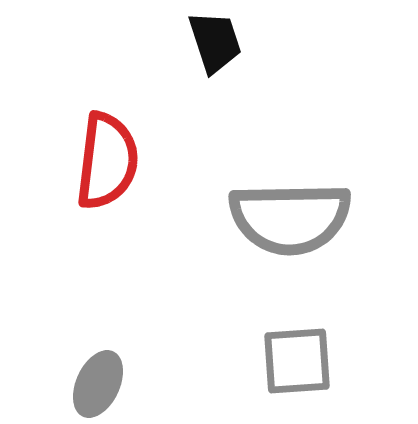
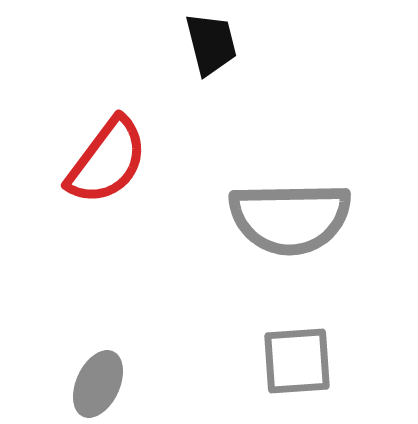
black trapezoid: moved 4 px left, 2 px down; rotated 4 degrees clockwise
red semicircle: rotated 30 degrees clockwise
